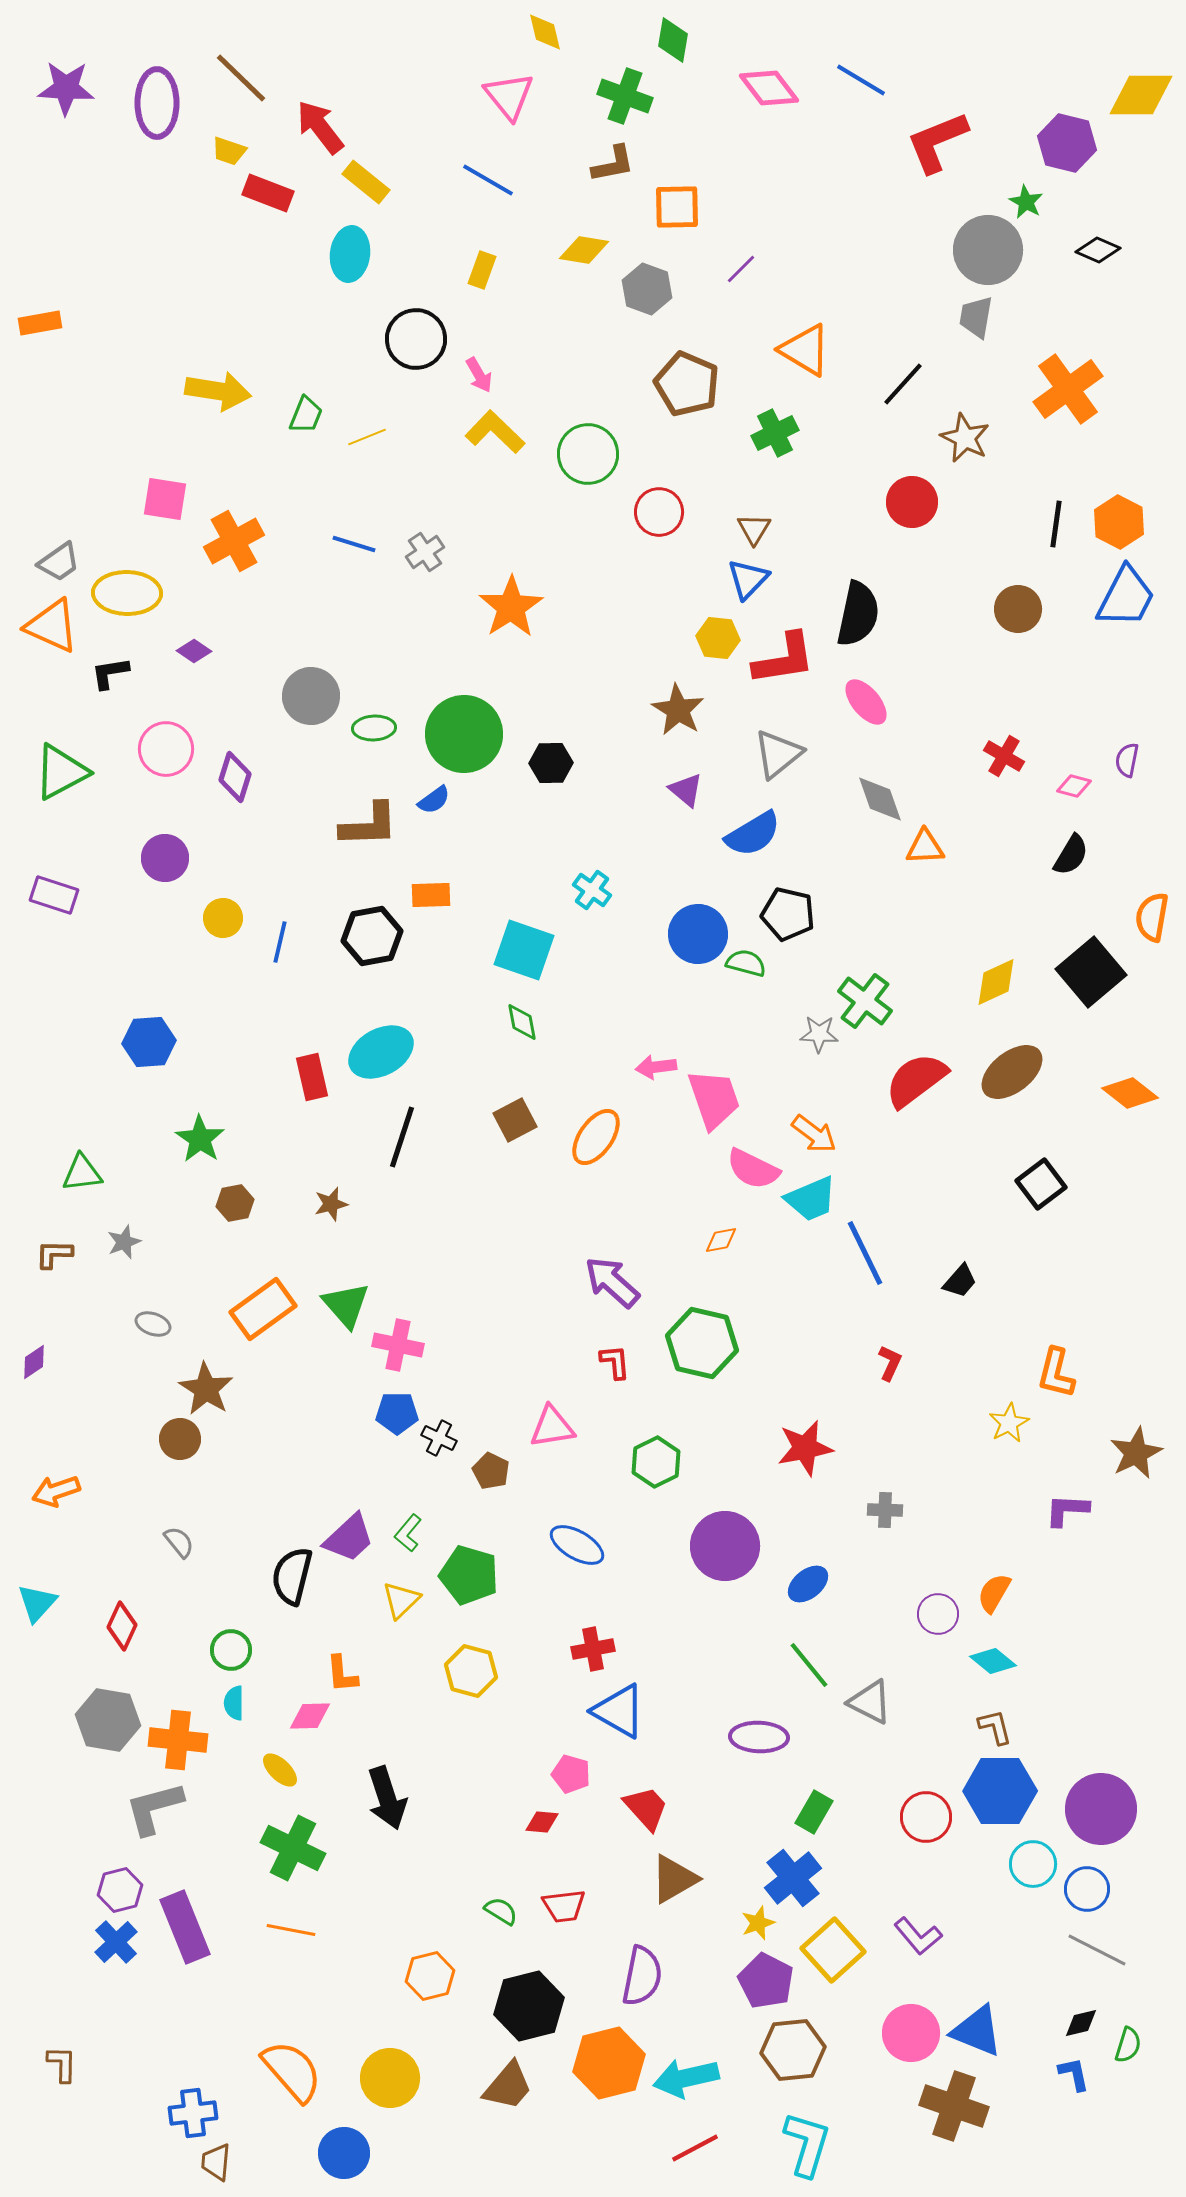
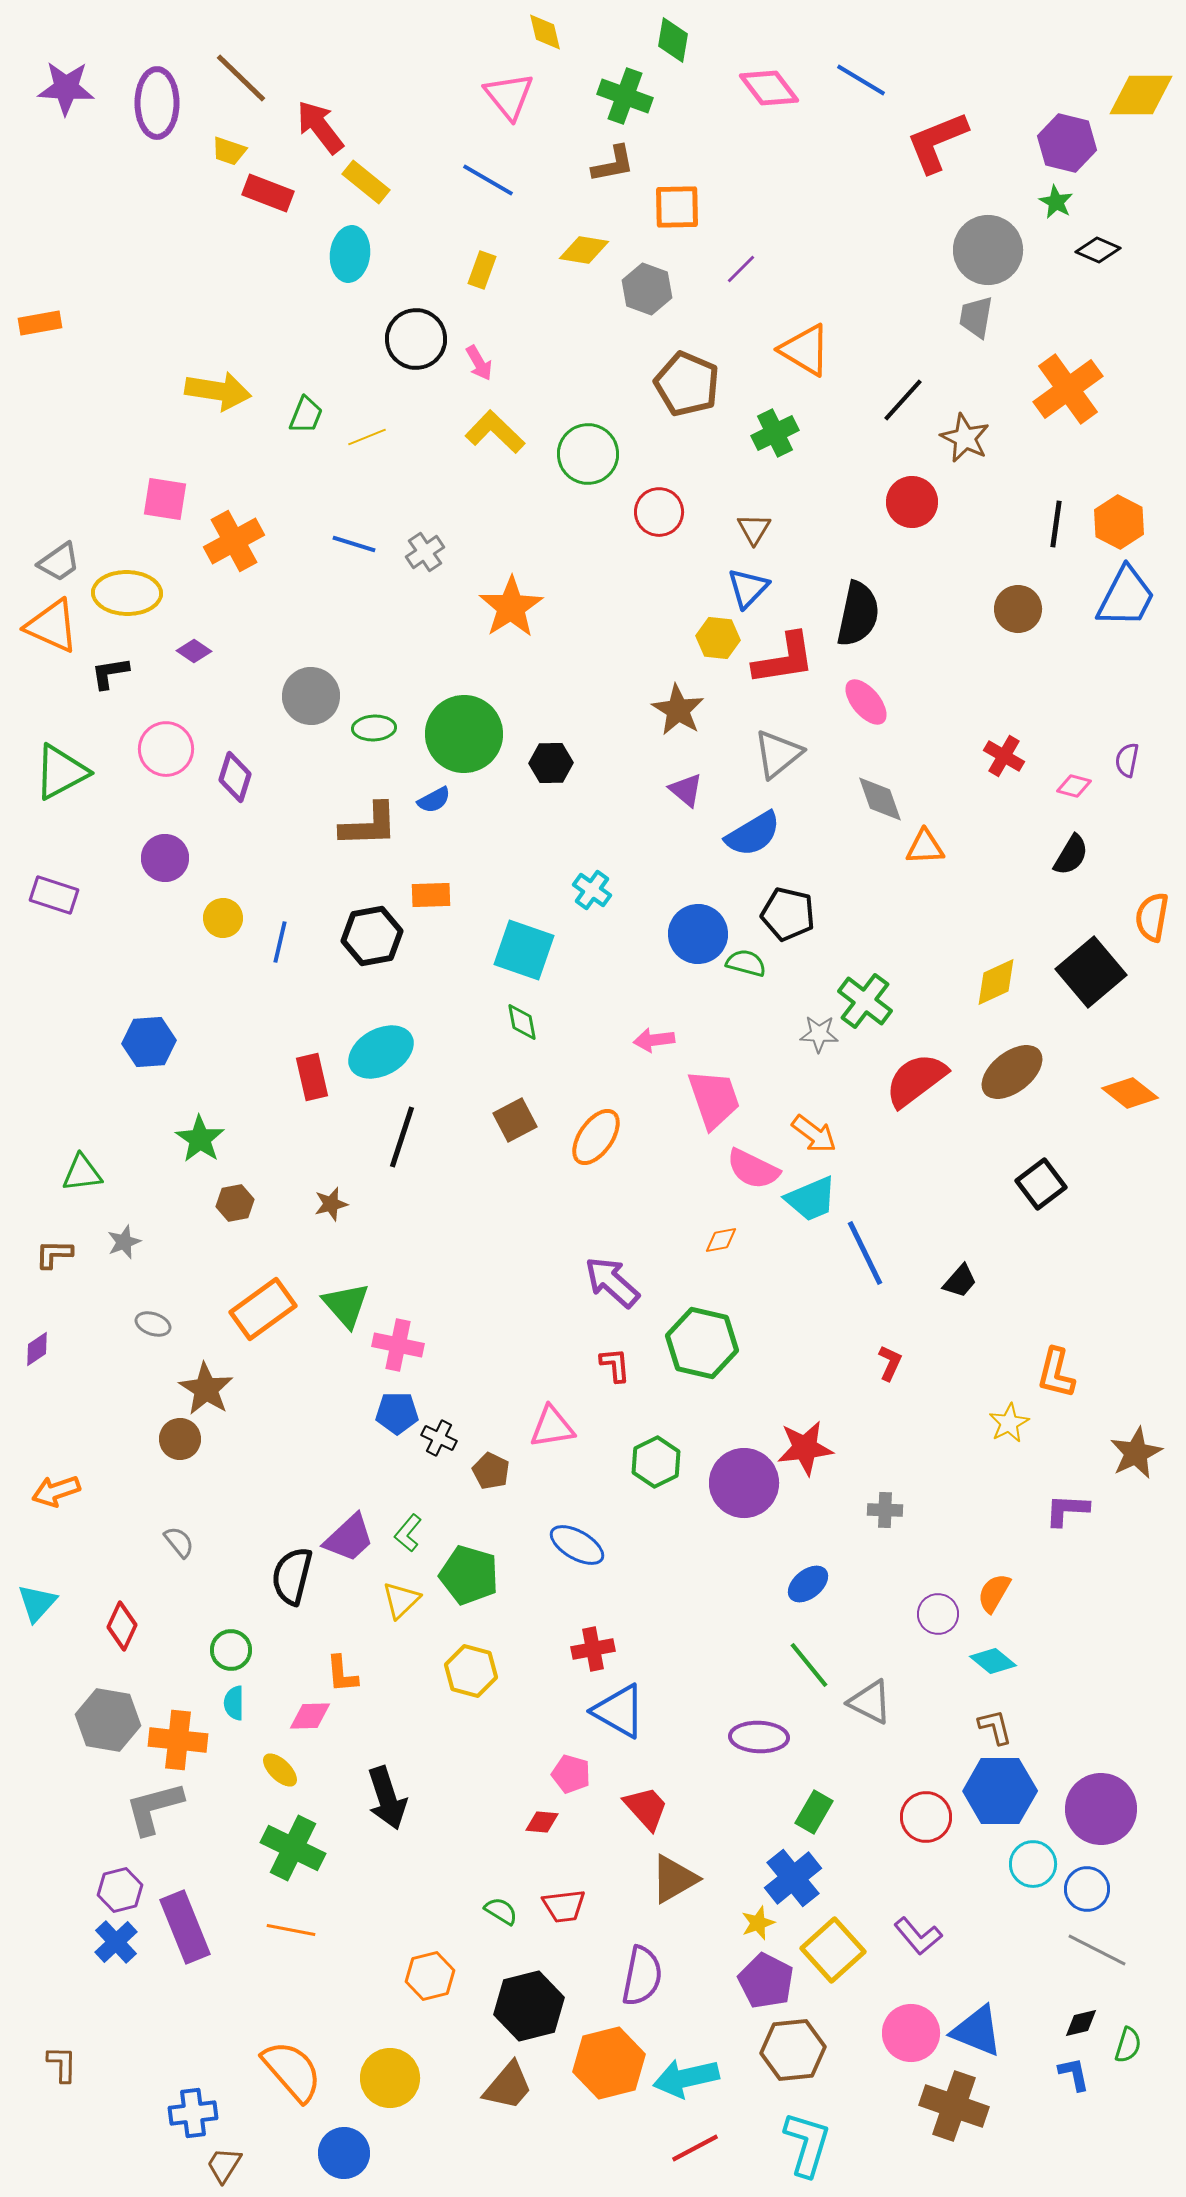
green star at (1026, 202): moved 30 px right
pink arrow at (479, 375): moved 12 px up
black line at (903, 384): moved 16 px down
blue triangle at (748, 579): moved 9 px down
blue semicircle at (434, 800): rotated 8 degrees clockwise
pink arrow at (656, 1067): moved 2 px left, 27 px up
purple diamond at (34, 1362): moved 3 px right, 13 px up
red L-shape at (615, 1362): moved 3 px down
red star at (805, 1448): rotated 4 degrees clockwise
purple circle at (725, 1546): moved 19 px right, 63 px up
brown trapezoid at (216, 2162): moved 8 px right, 3 px down; rotated 27 degrees clockwise
